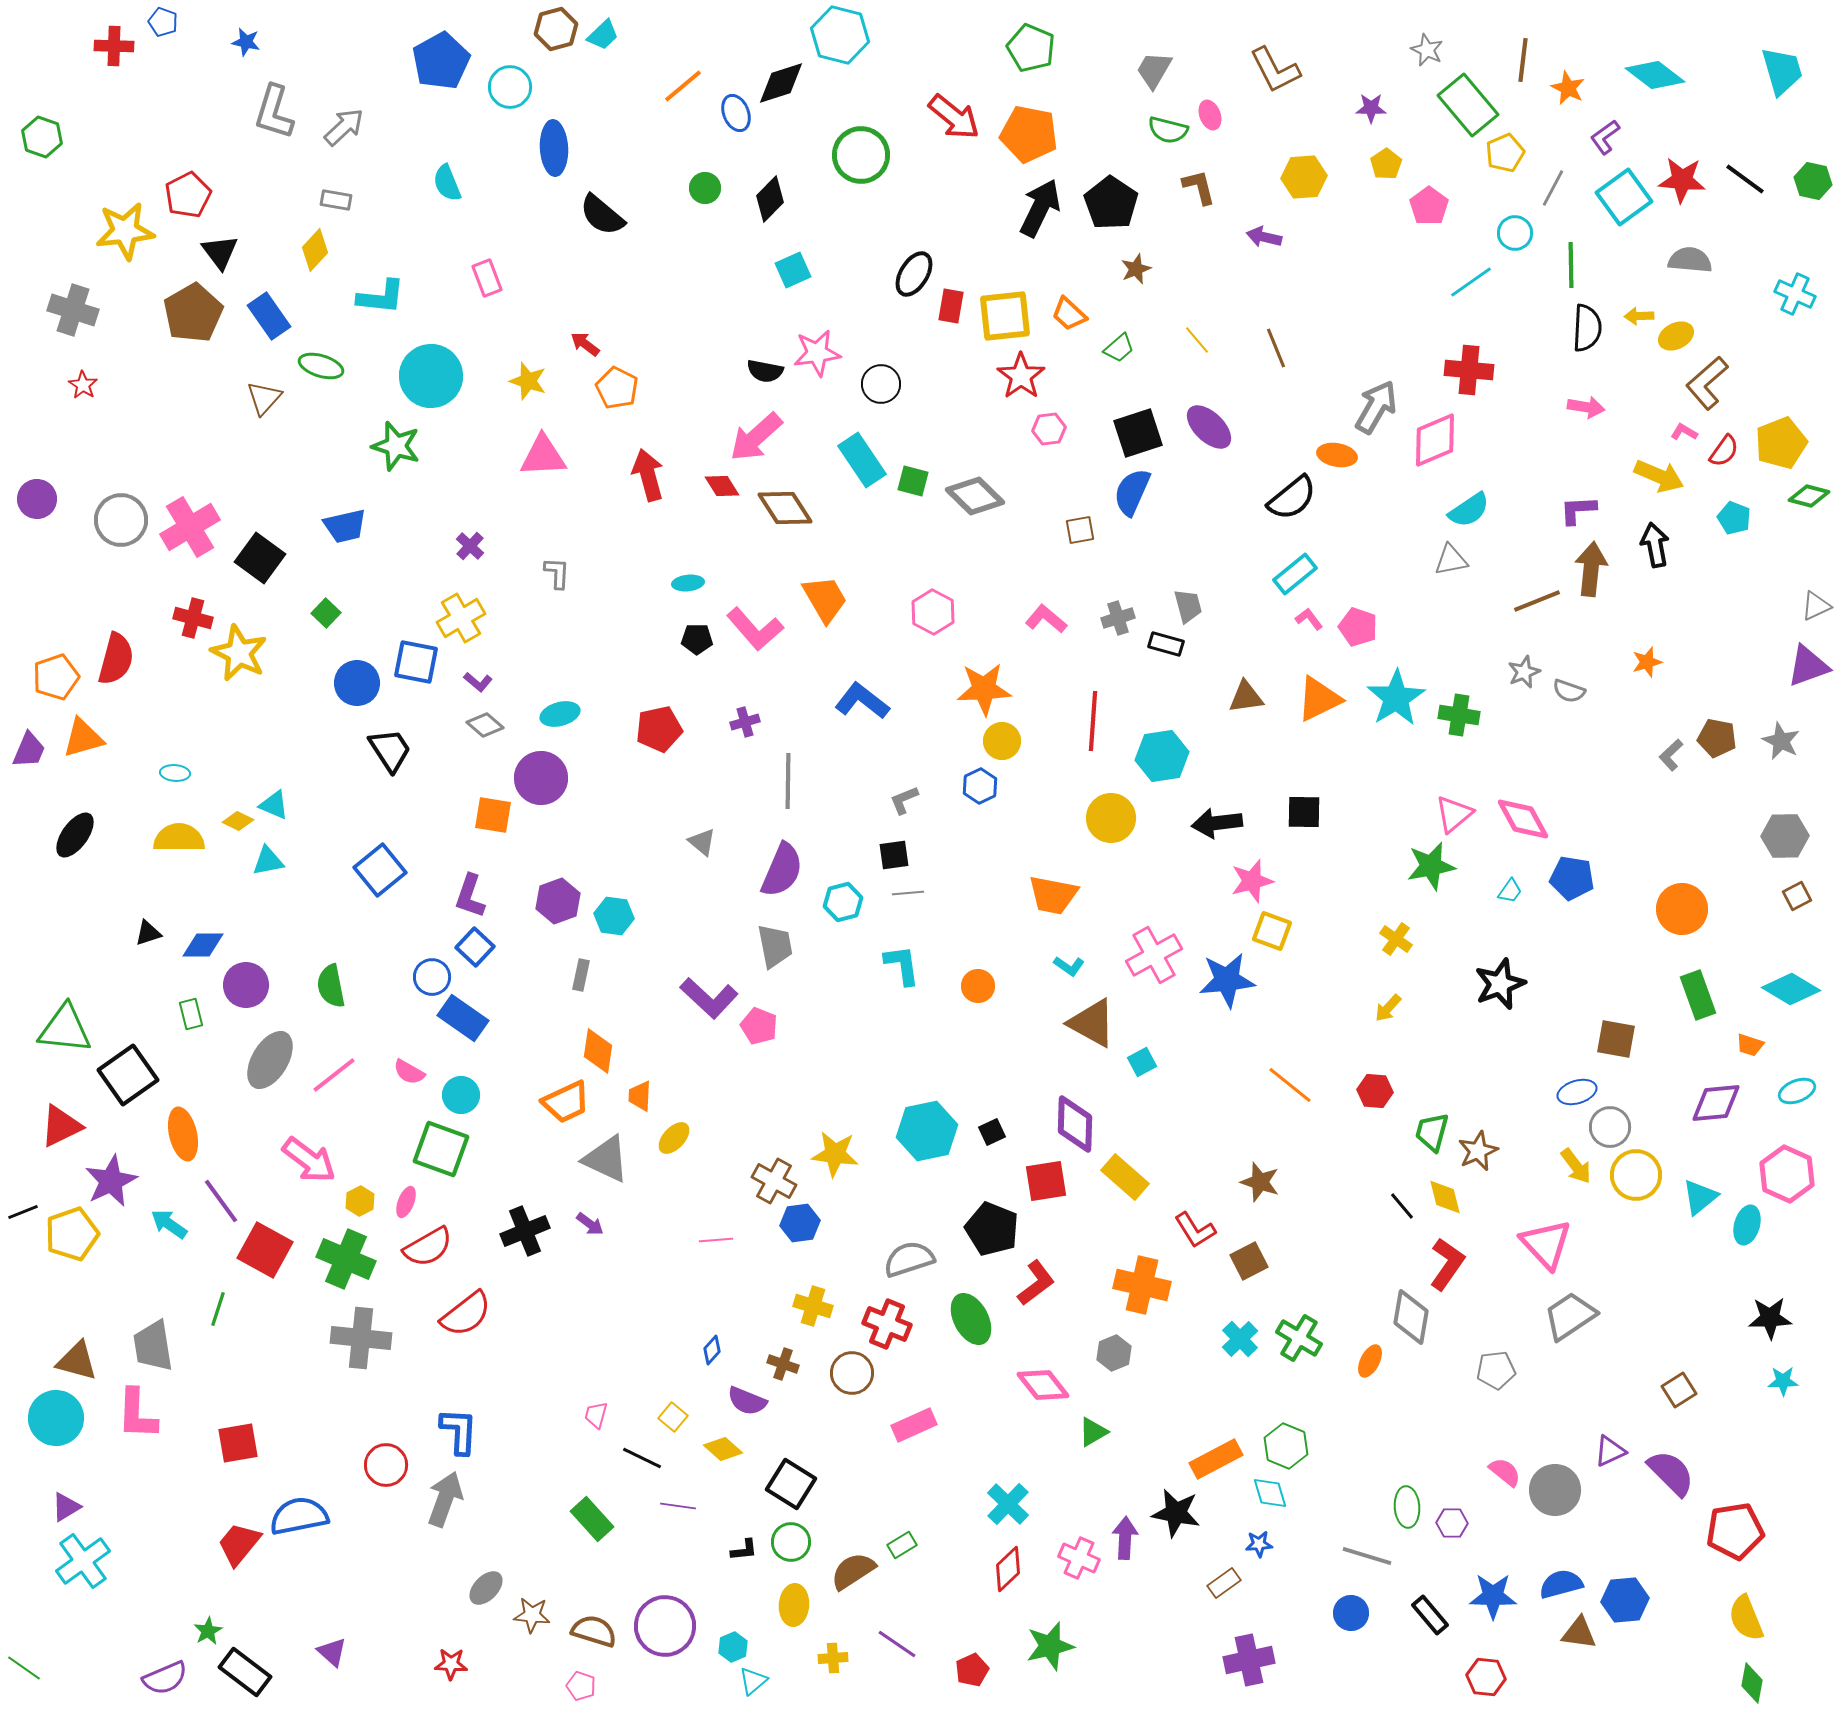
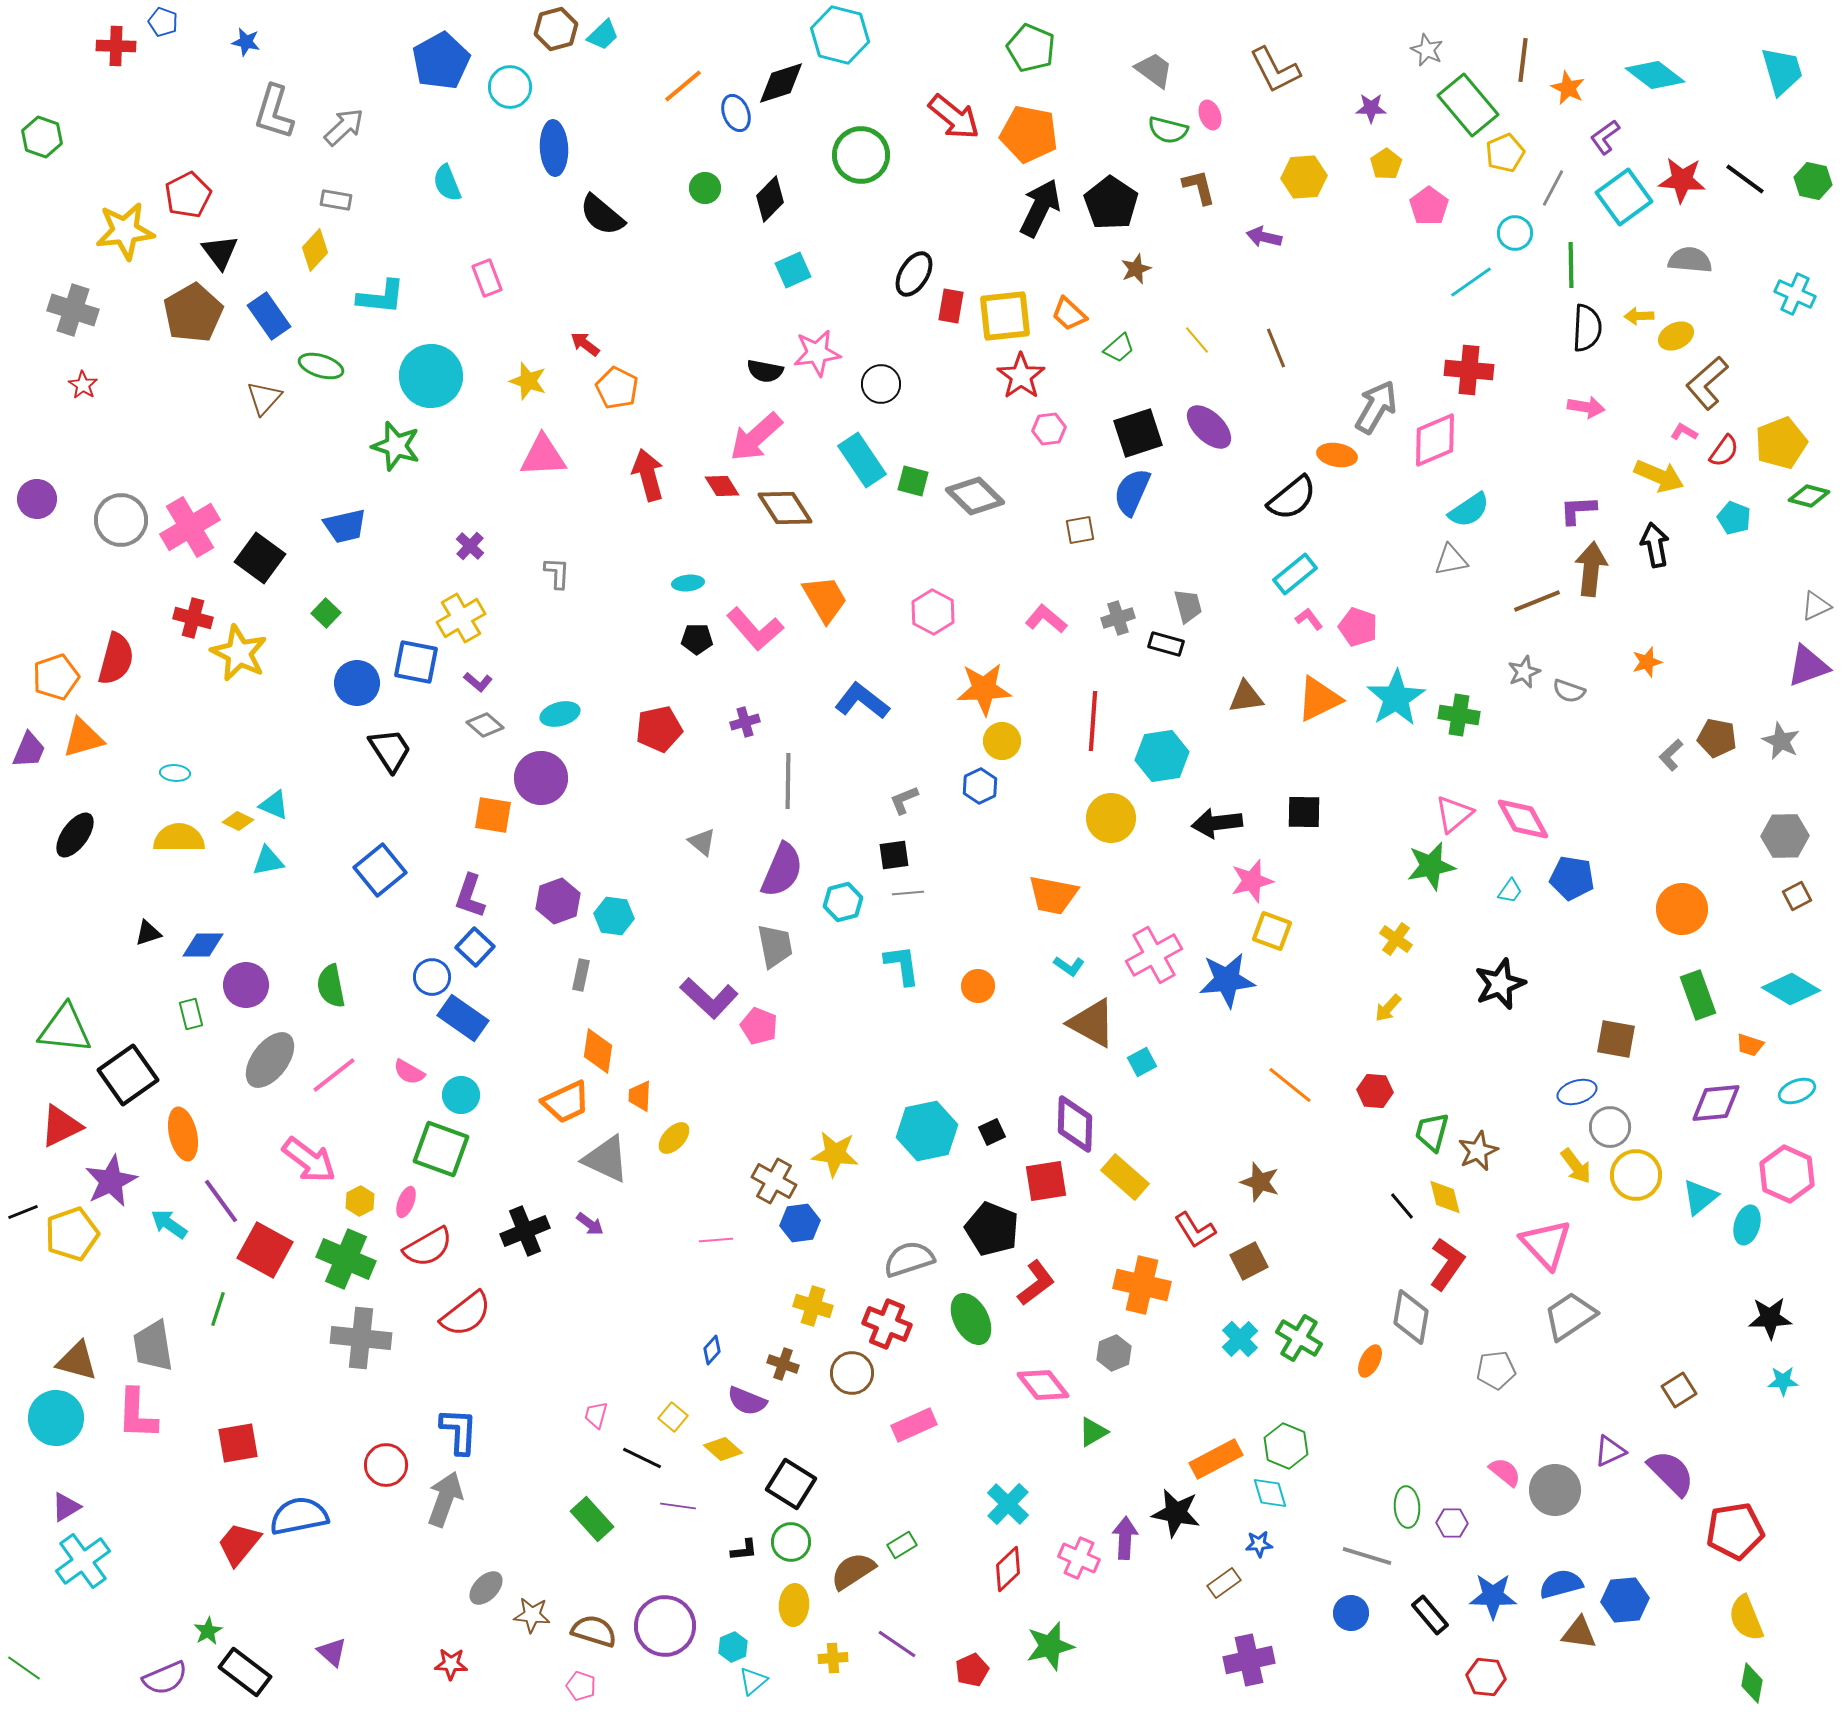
red cross at (114, 46): moved 2 px right
gray trapezoid at (1154, 70): rotated 96 degrees clockwise
gray ellipse at (270, 1060): rotated 6 degrees clockwise
